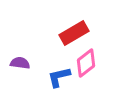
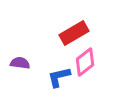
pink diamond: moved 1 px left, 1 px up
